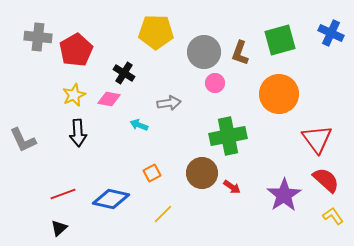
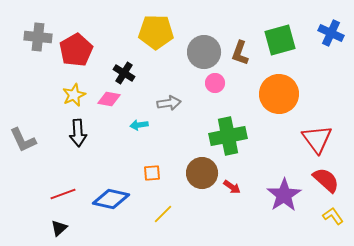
cyan arrow: rotated 30 degrees counterclockwise
orange square: rotated 24 degrees clockwise
